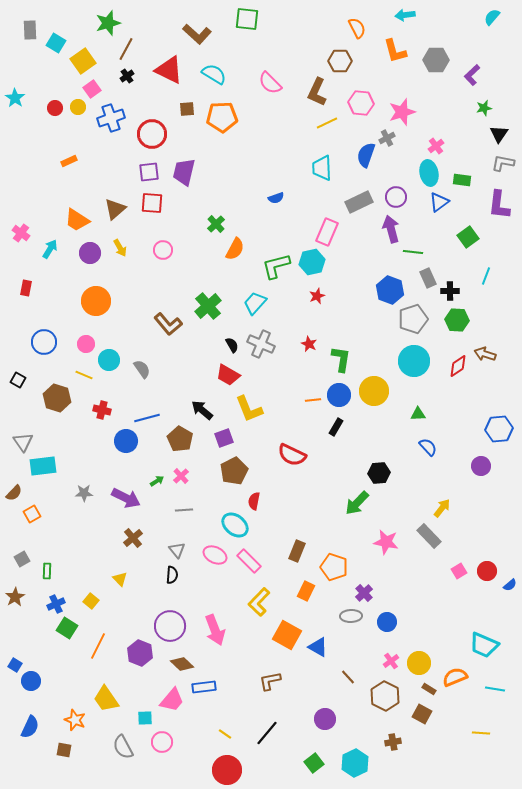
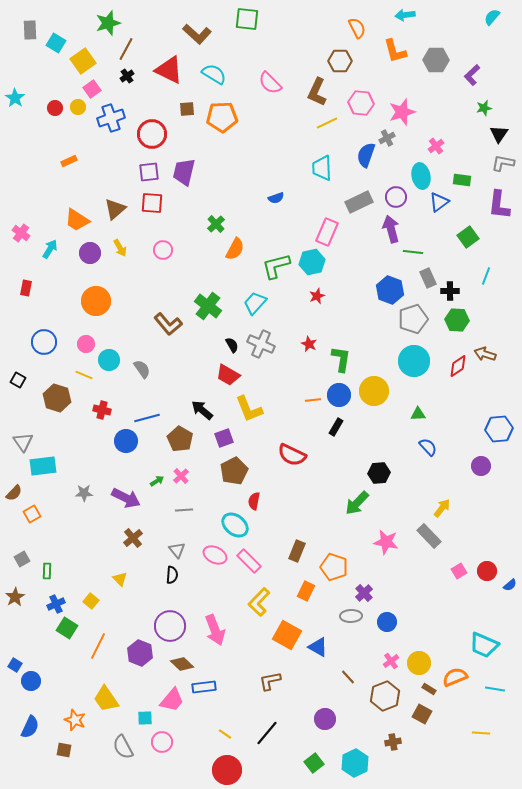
cyan ellipse at (429, 173): moved 8 px left, 3 px down
green cross at (208, 306): rotated 12 degrees counterclockwise
brown hexagon at (385, 696): rotated 12 degrees clockwise
